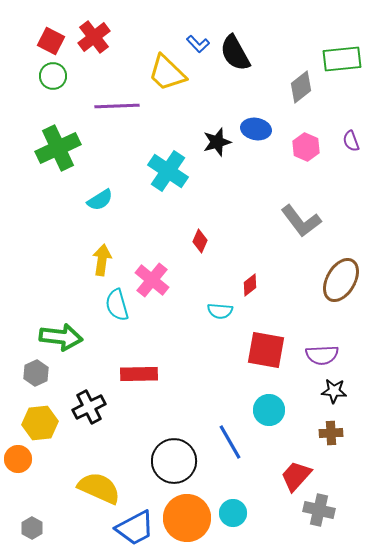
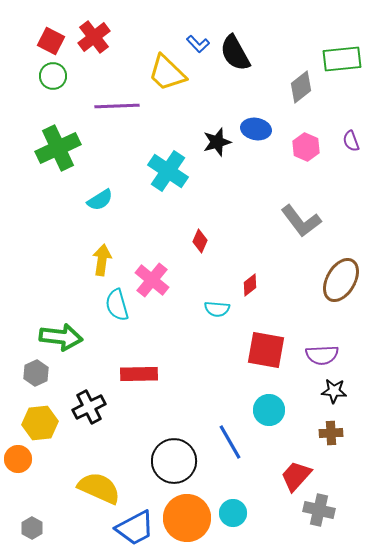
cyan semicircle at (220, 311): moved 3 px left, 2 px up
